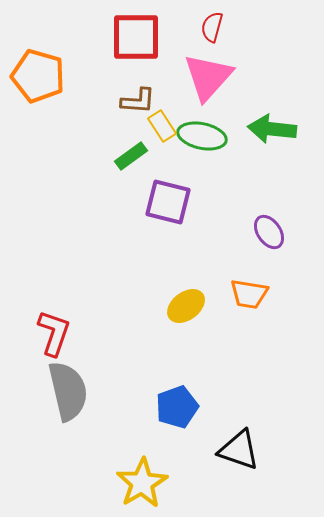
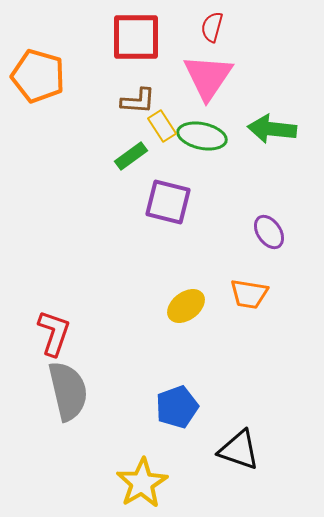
pink triangle: rotated 8 degrees counterclockwise
